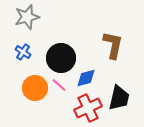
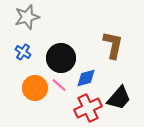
black trapezoid: rotated 28 degrees clockwise
